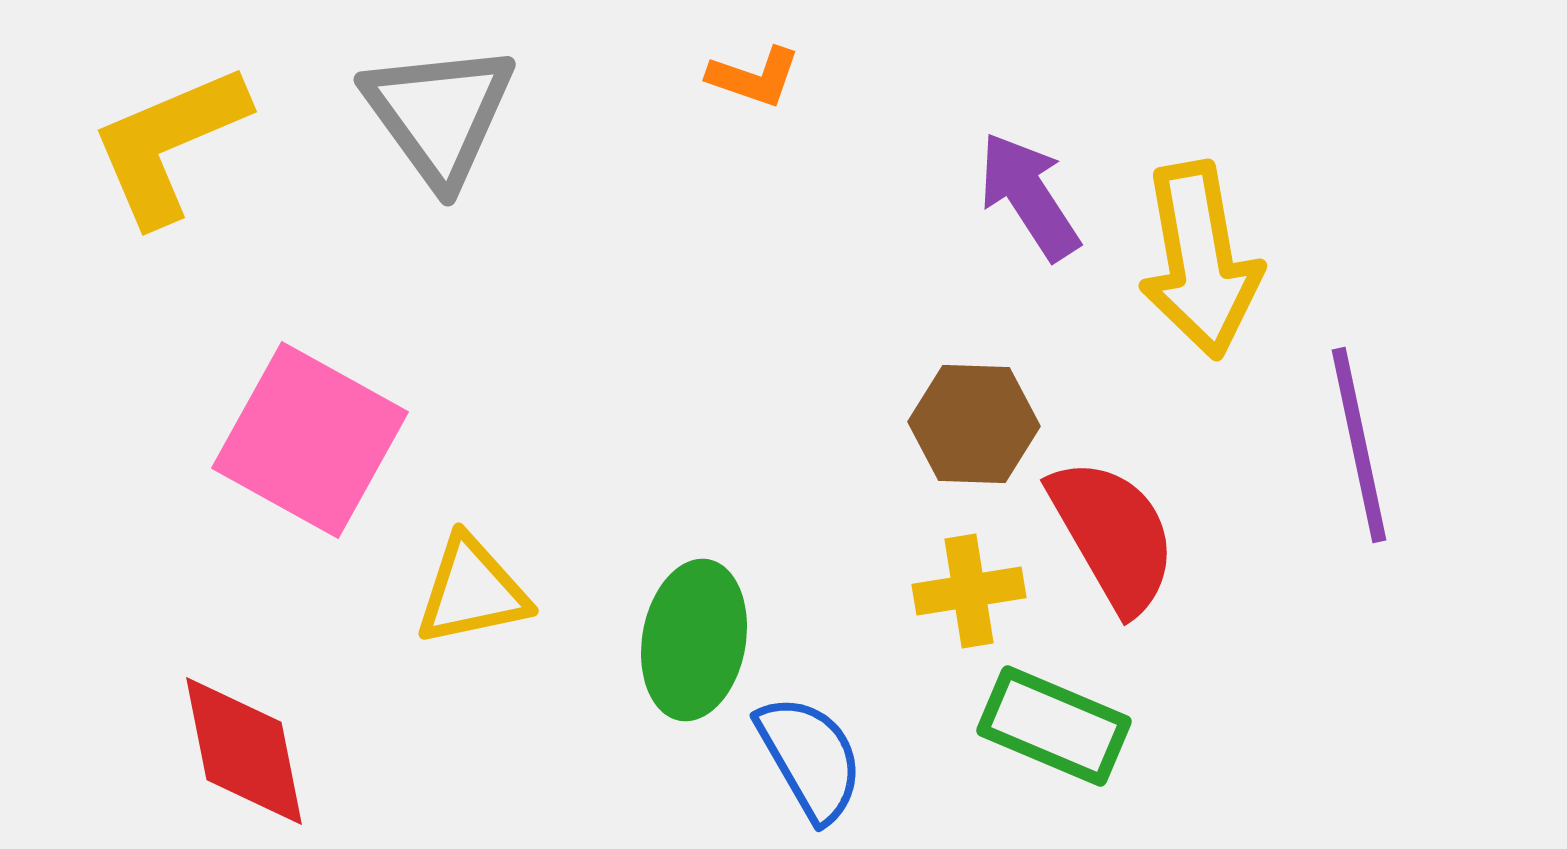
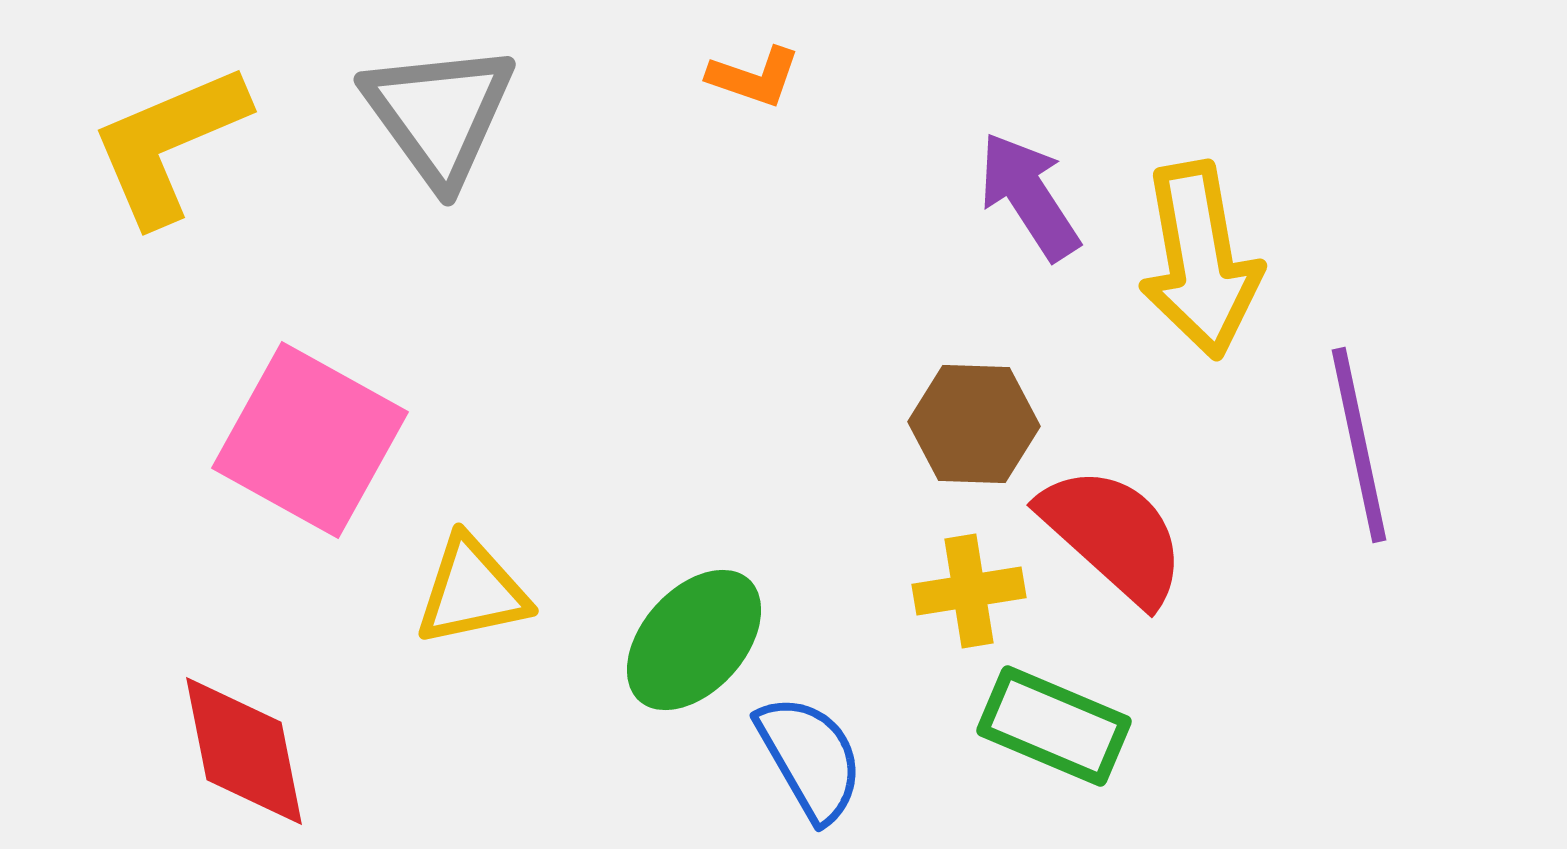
red semicircle: rotated 18 degrees counterclockwise
green ellipse: rotated 32 degrees clockwise
